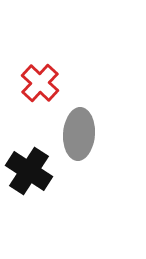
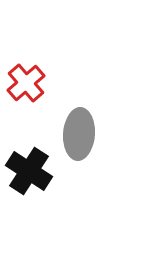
red cross: moved 14 px left; rotated 6 degrees clockwise
